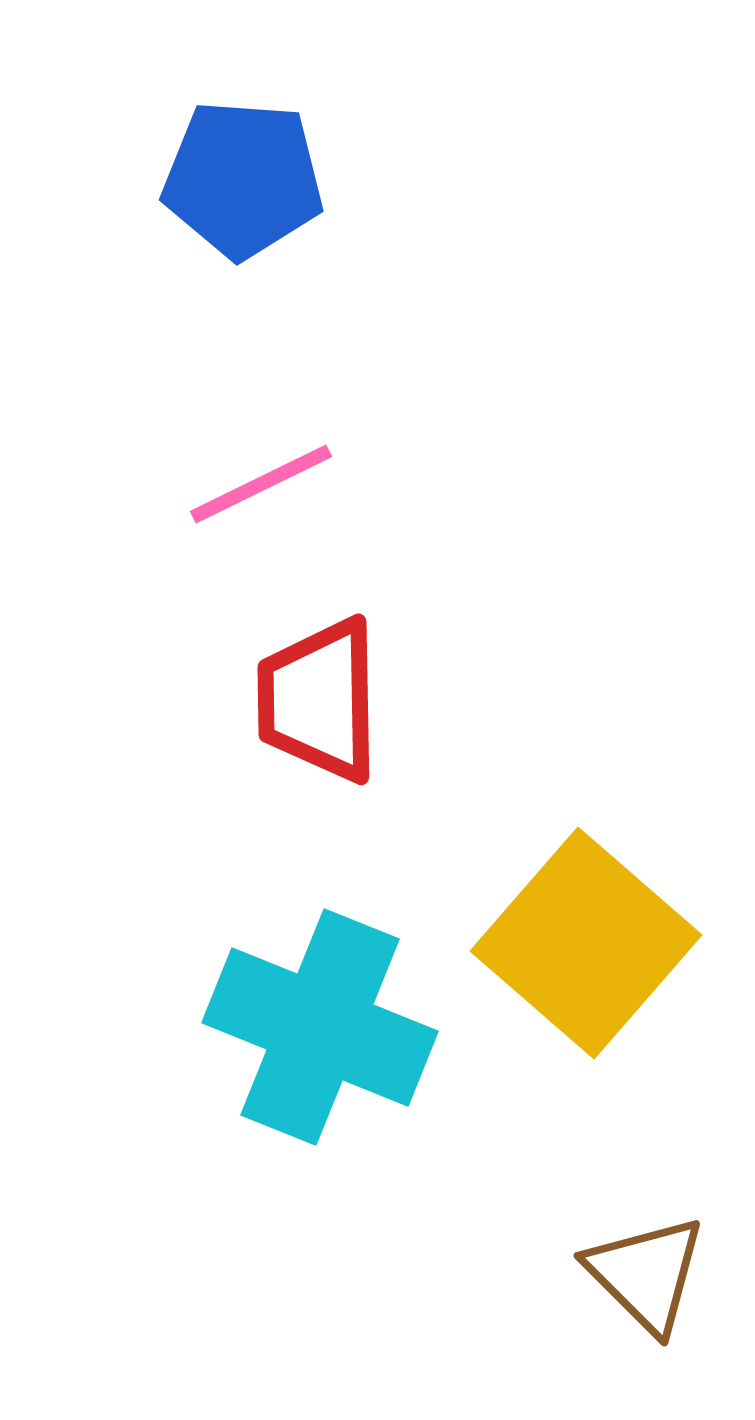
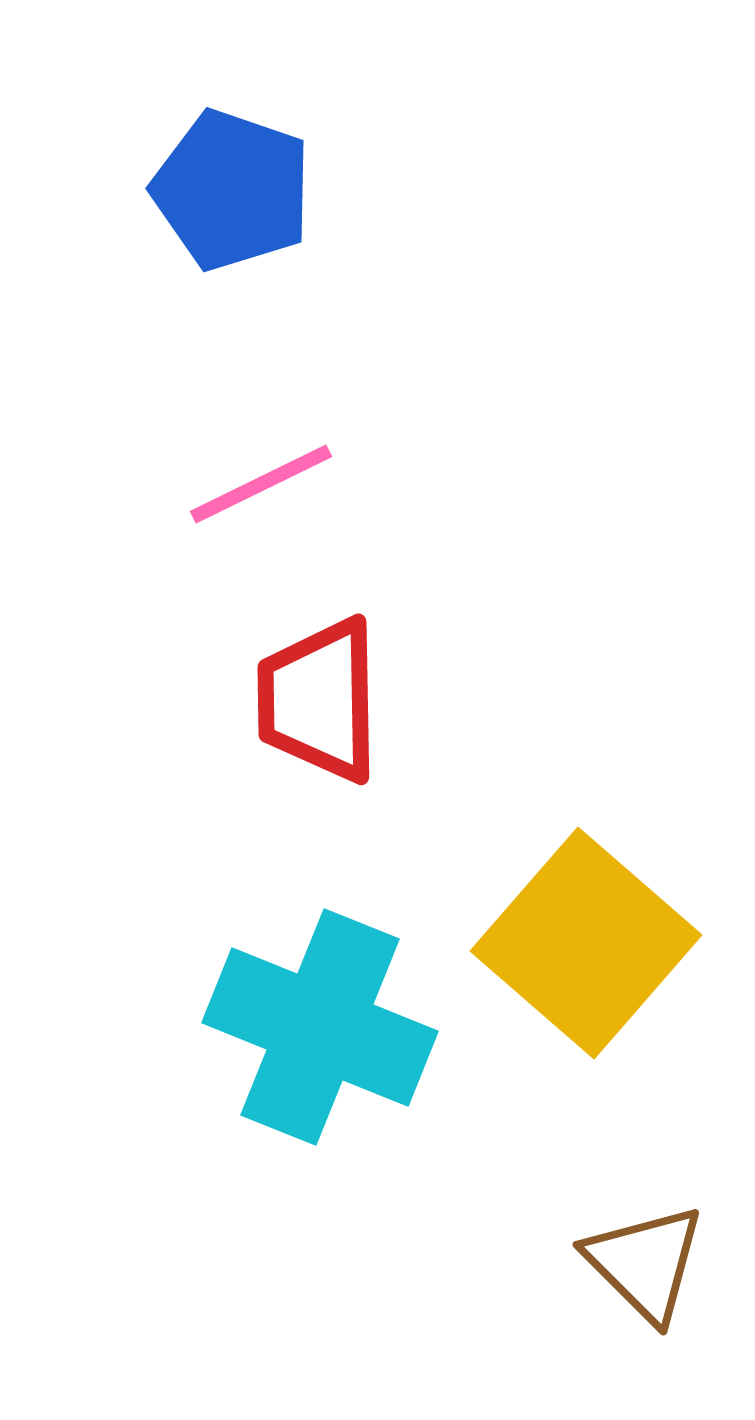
blue pentagon: moved 11 px left, 11 px down; rotated 15 degrees clockwise
brown triangle: moved 1 px left, 11 px up
